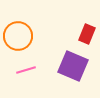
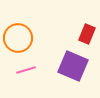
orange circle: moved 2 px down
